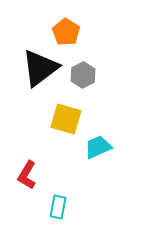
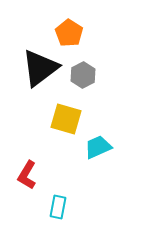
orange pentagon: moved 3 px right, 1 px down
